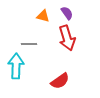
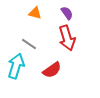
orange triangle: moved 8 px left, 3 px up
gray line: rotated 35 degrees clockwise
cyan arrow: rotated 15 degrees clockwise
red semicircle: moved 8 px left, 11 px up
